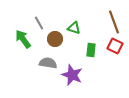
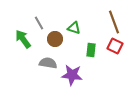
purple star: rotated 15 degrees counterclockwise
